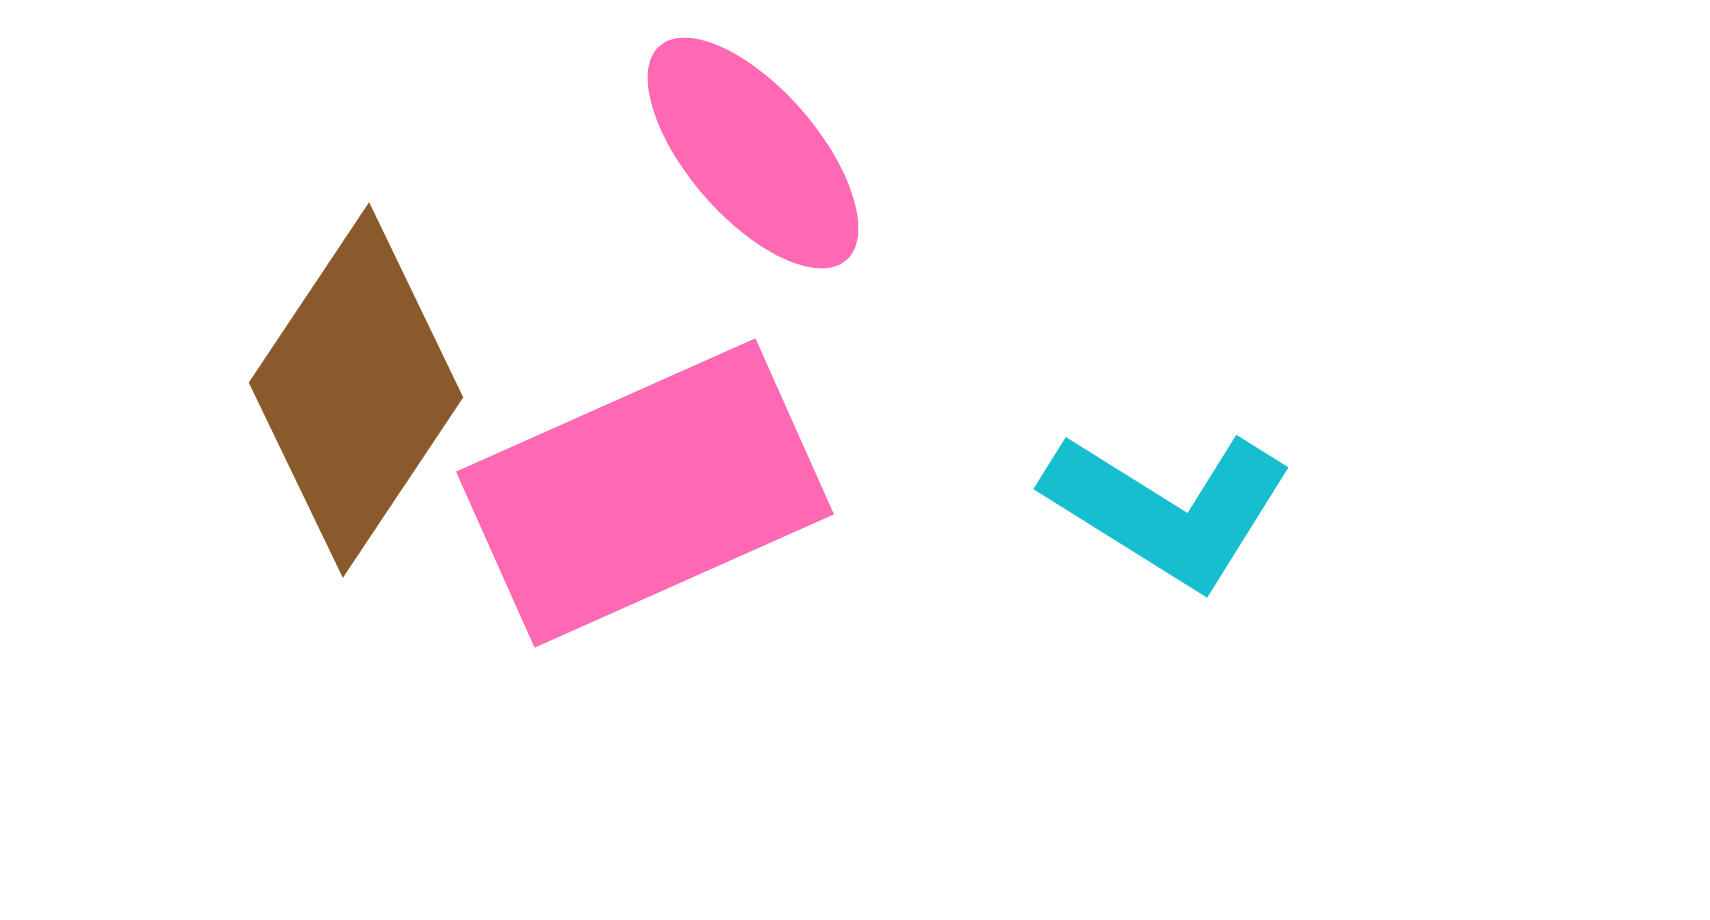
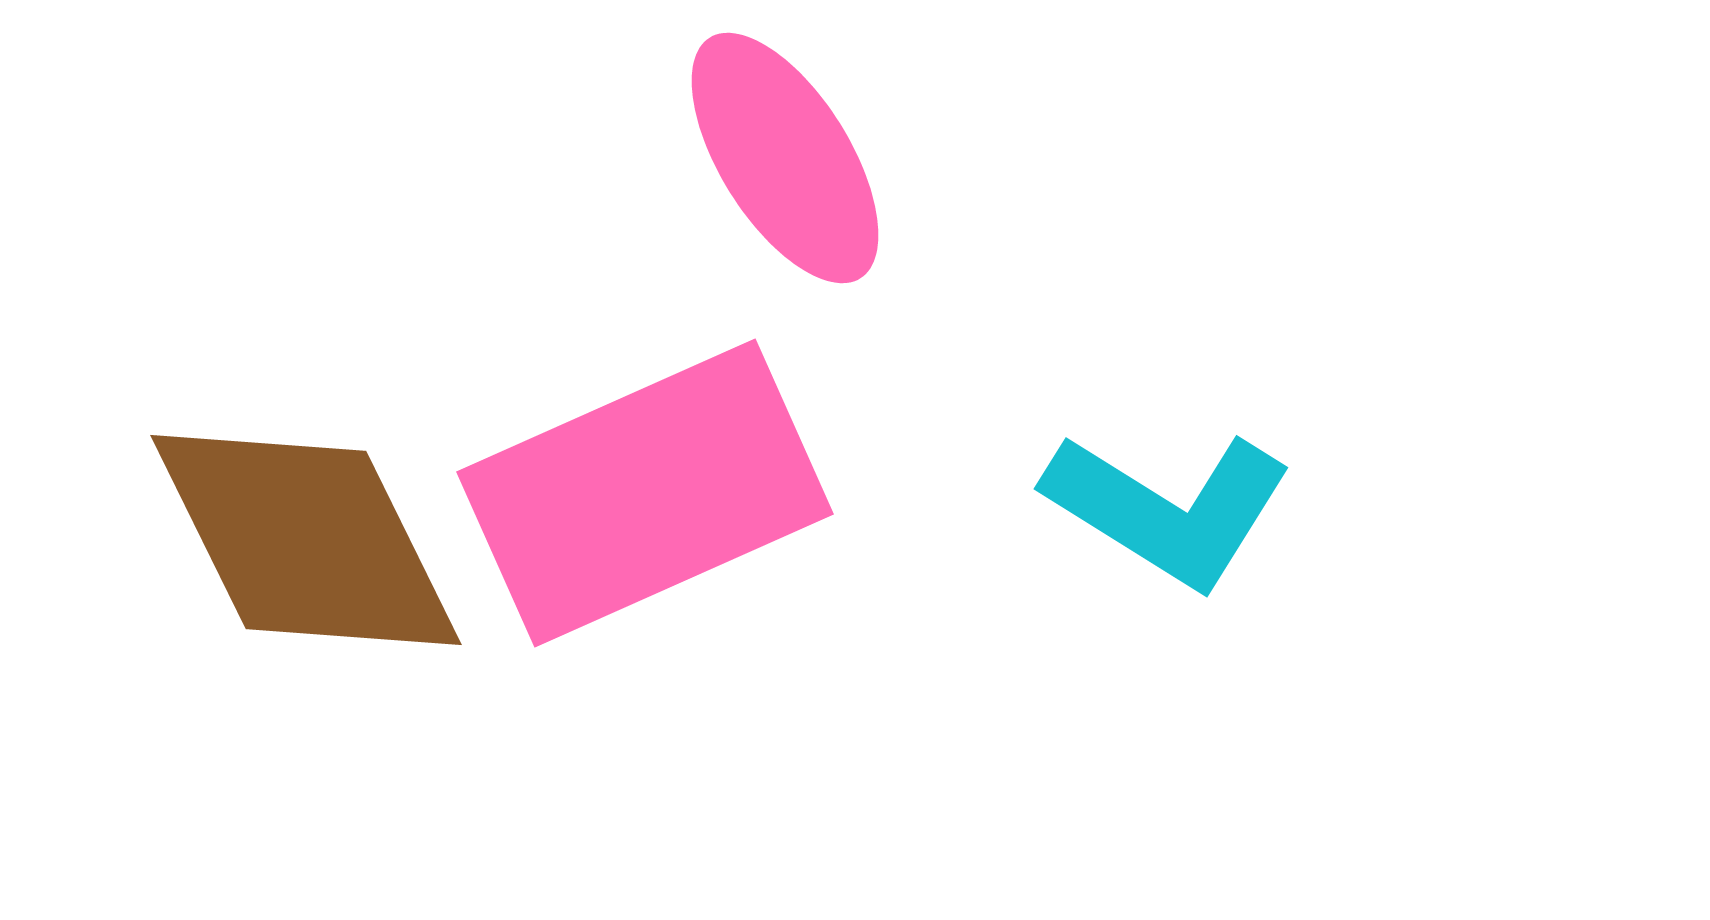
pink ellipse: moved 32 px right, 5 px down; rotated 9 degrees clockwise
brown diamond: moved 50 px left, 150 px down; rotated 60 degrees counterclockwise
